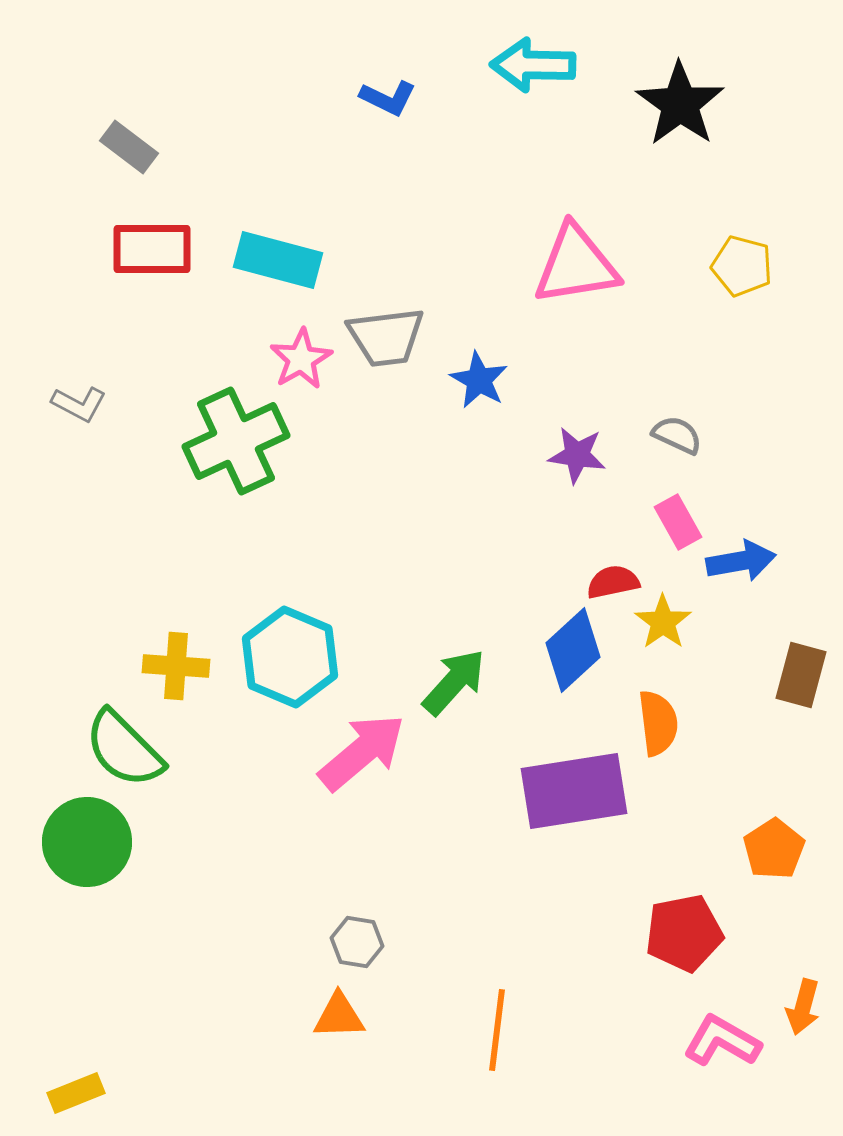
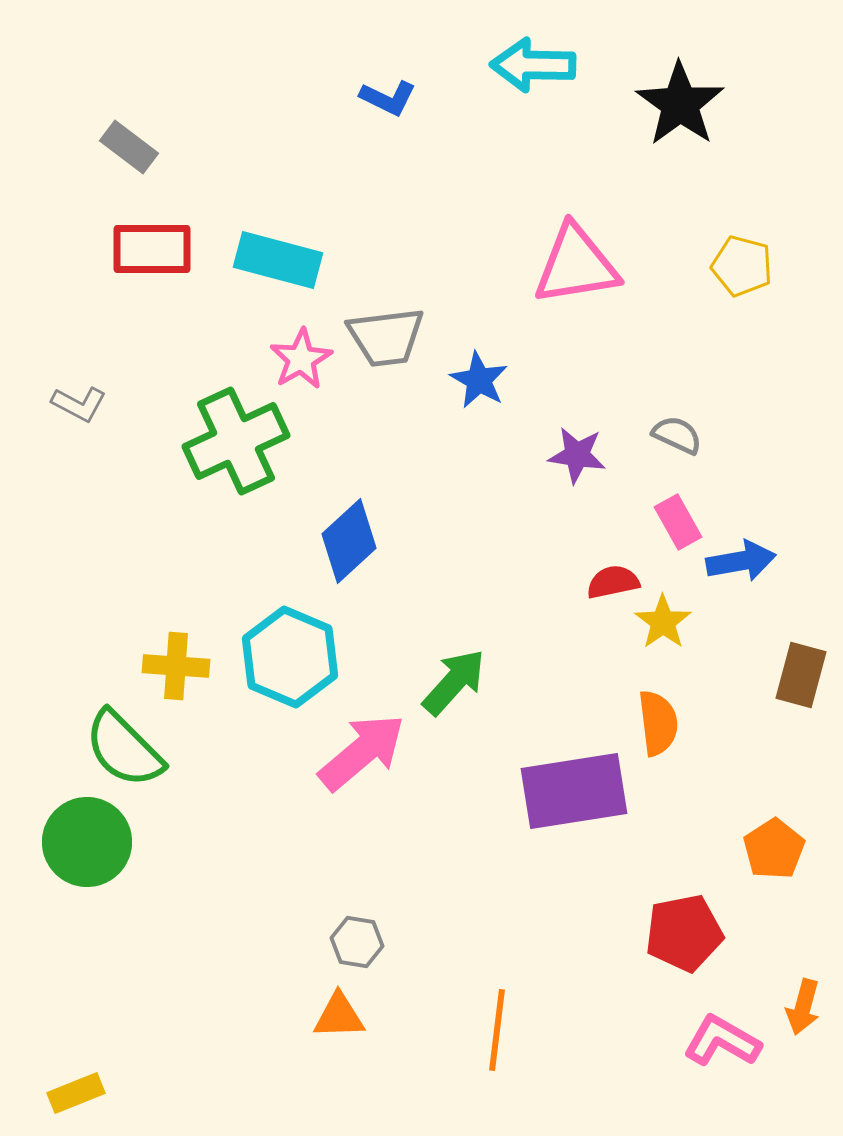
blue diamond: moved 224 px left, 109 px up
